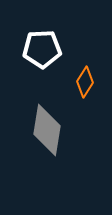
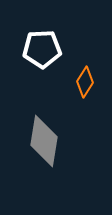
gray diamond: moved 3 px left, 11 px down
